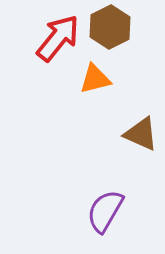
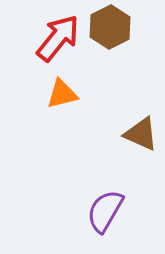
orange triangle: moved 33 px left, 15 px down
